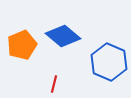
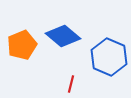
blue hexagon: moved 5 px up
red line: moved 17 px right
